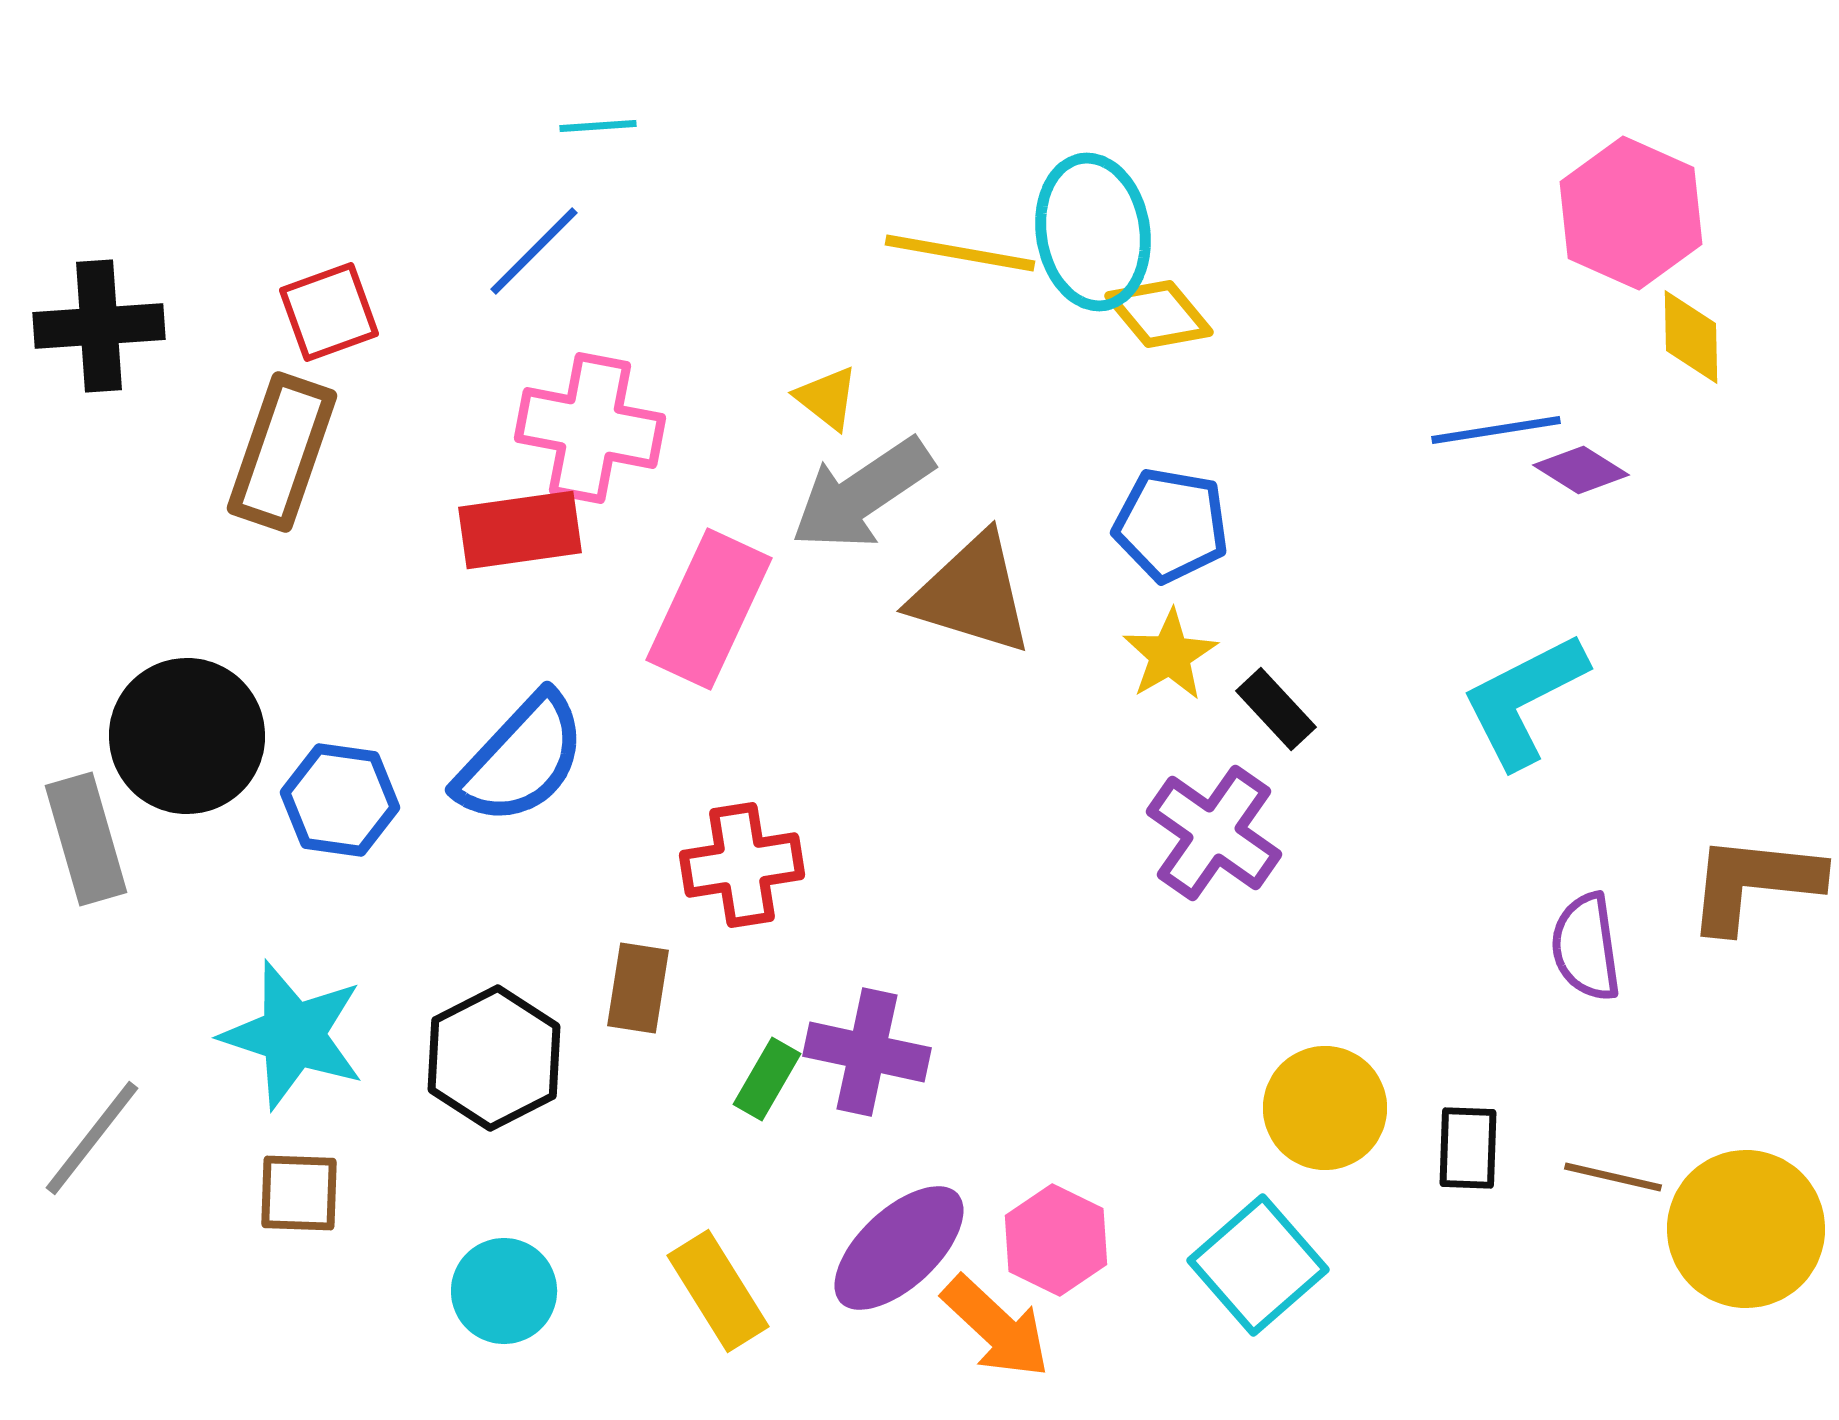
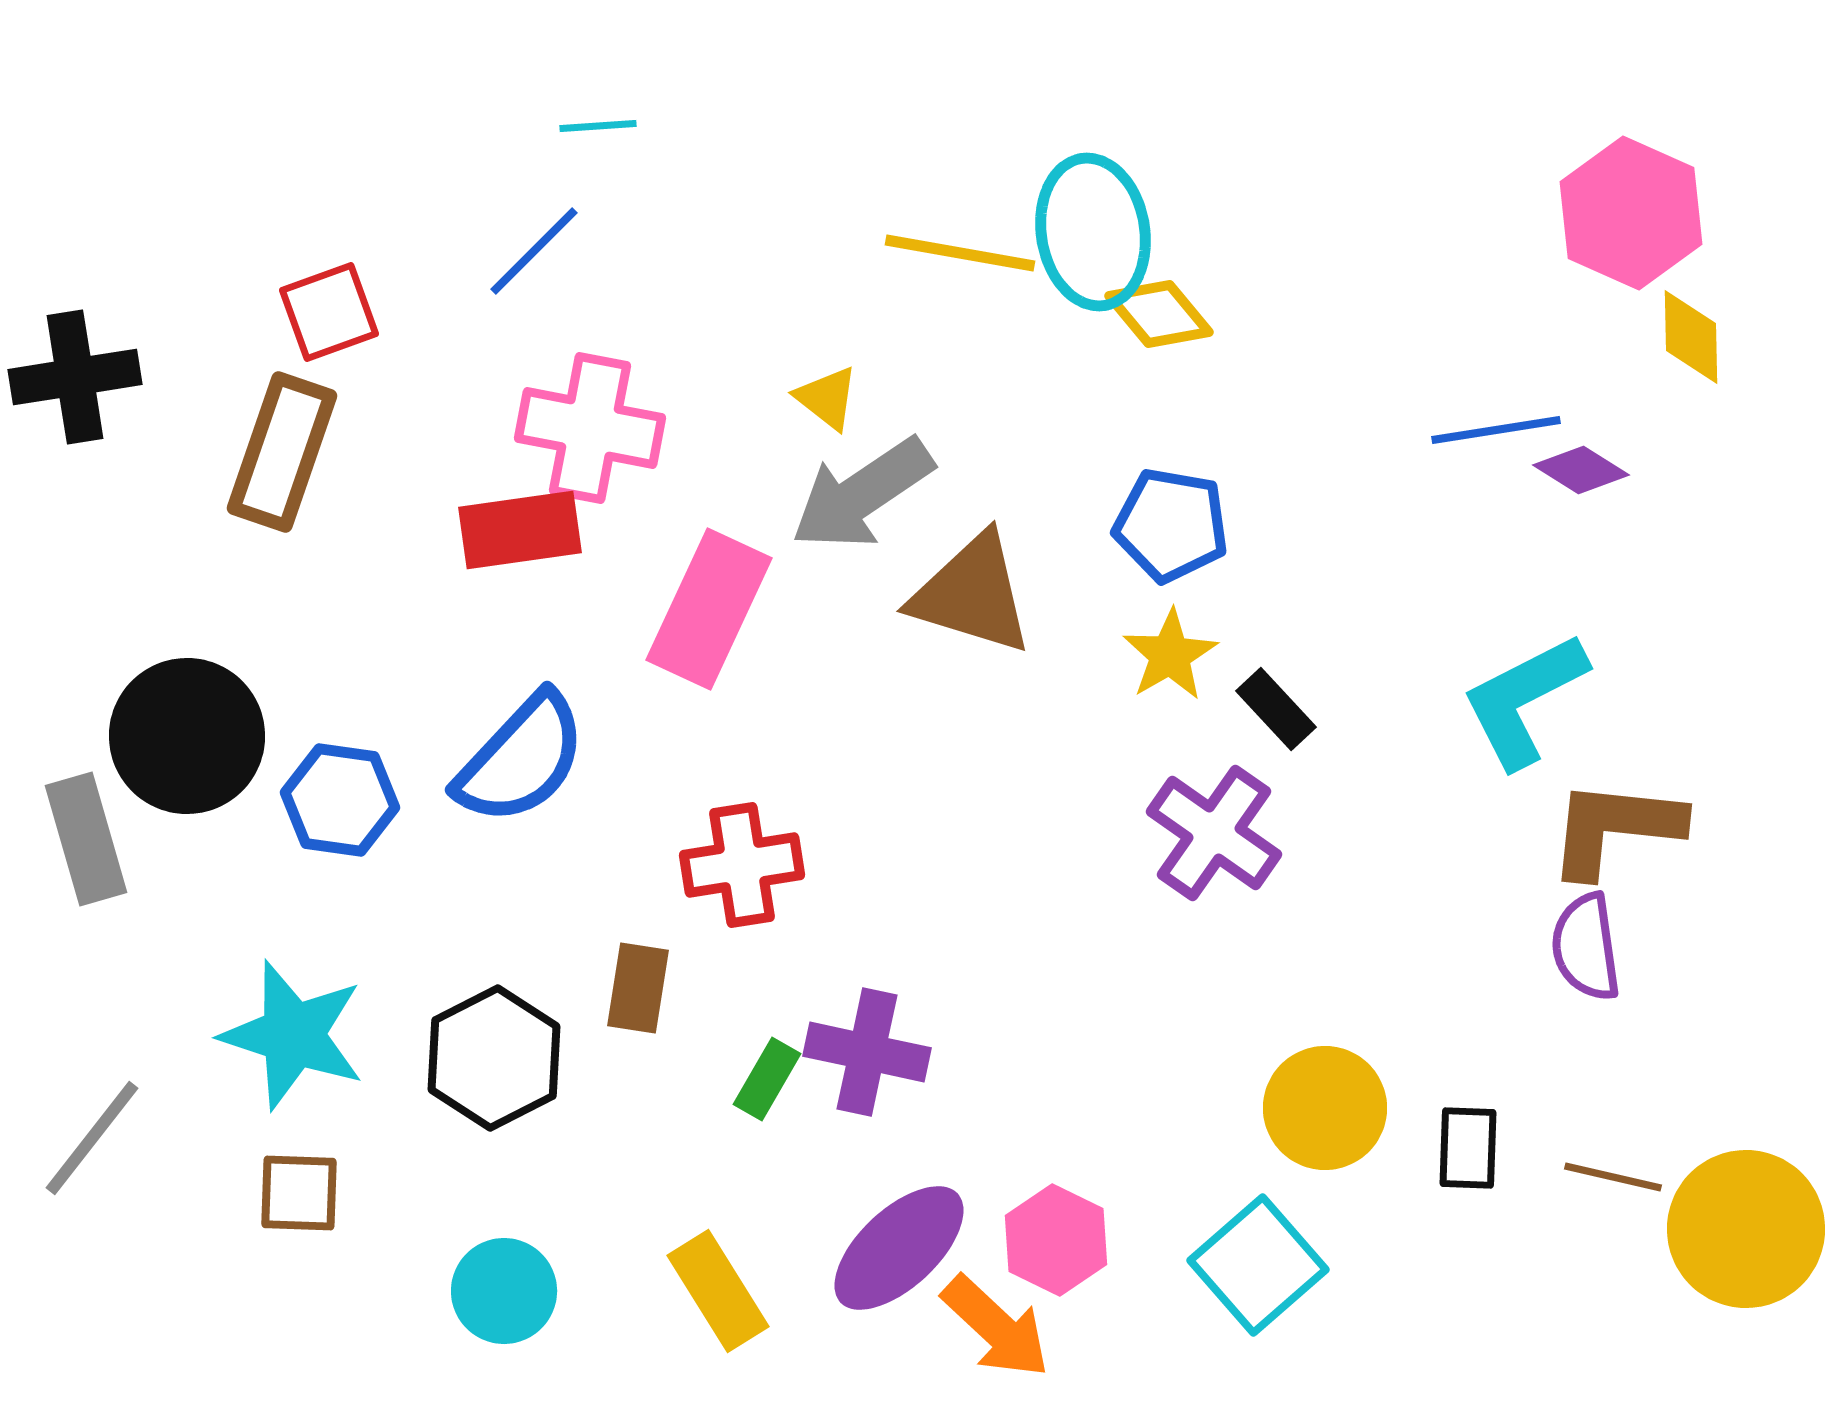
black cross at (99, 326): moved 24 px left, 51 px down; rotated 5 degrees counterclockwise
brown L-shape at (1754, 883): moved 139 px left, 55 px up
